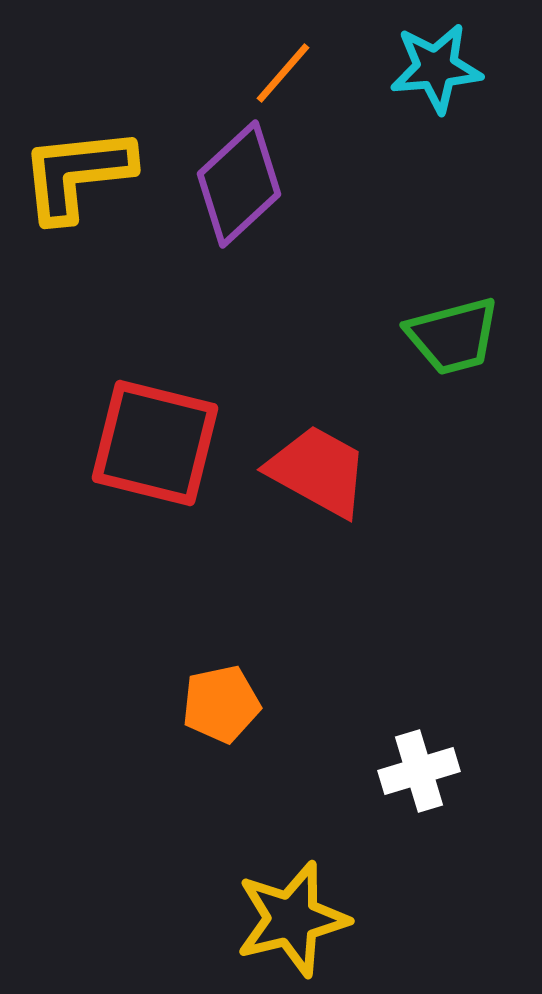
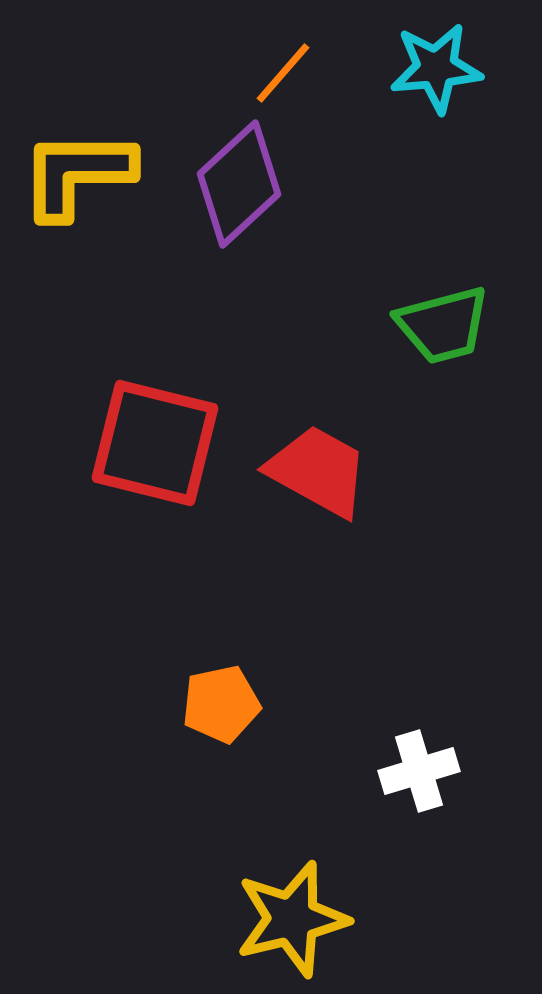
yellow L-shape: rotated 6 degrees clockwise
green trapezoid: moved 10 px left, 11 px up
